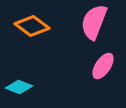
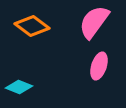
pink semicircle: rotated 15 degrees clockwise
pink ellipse: moved 4 px left; rotated 16 degrees counterclockwise
